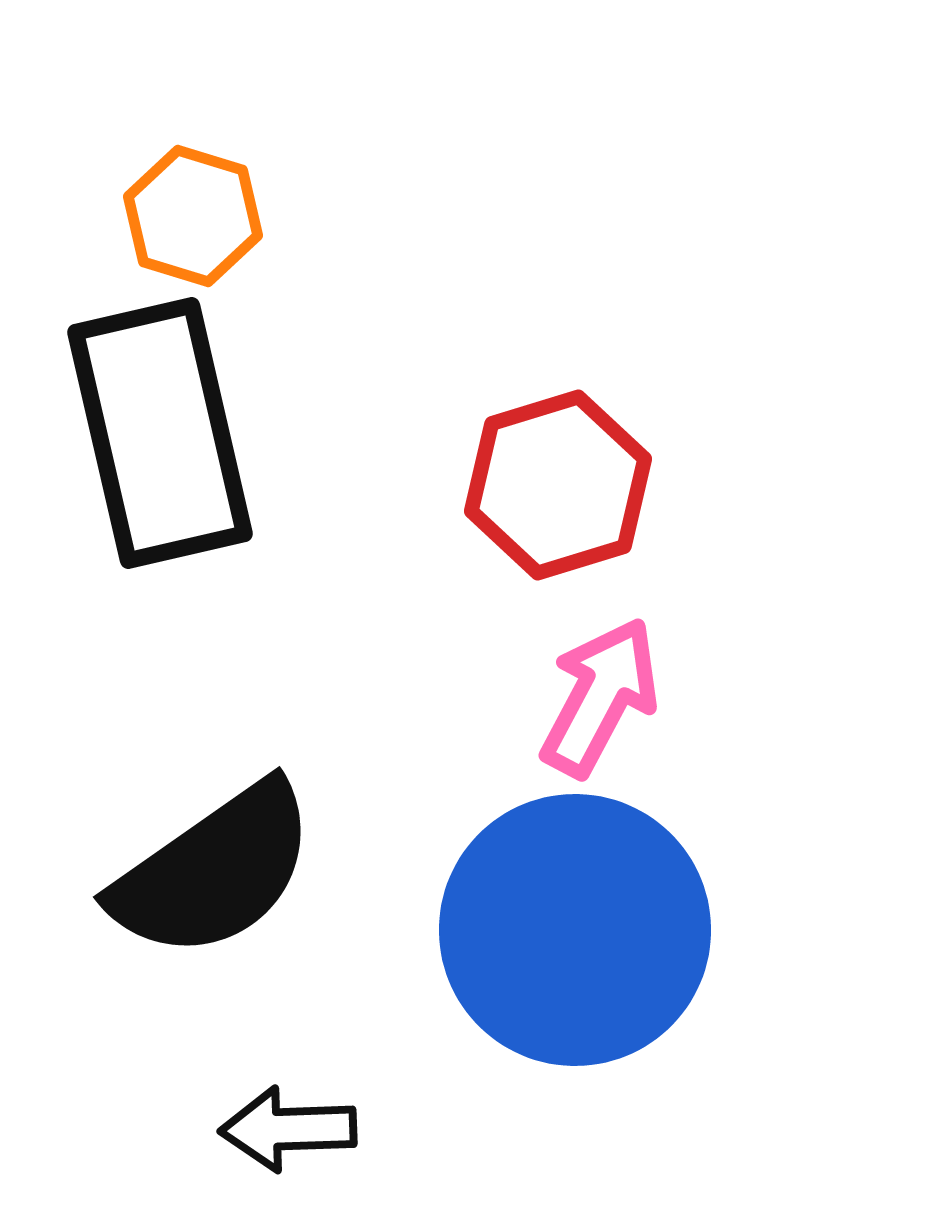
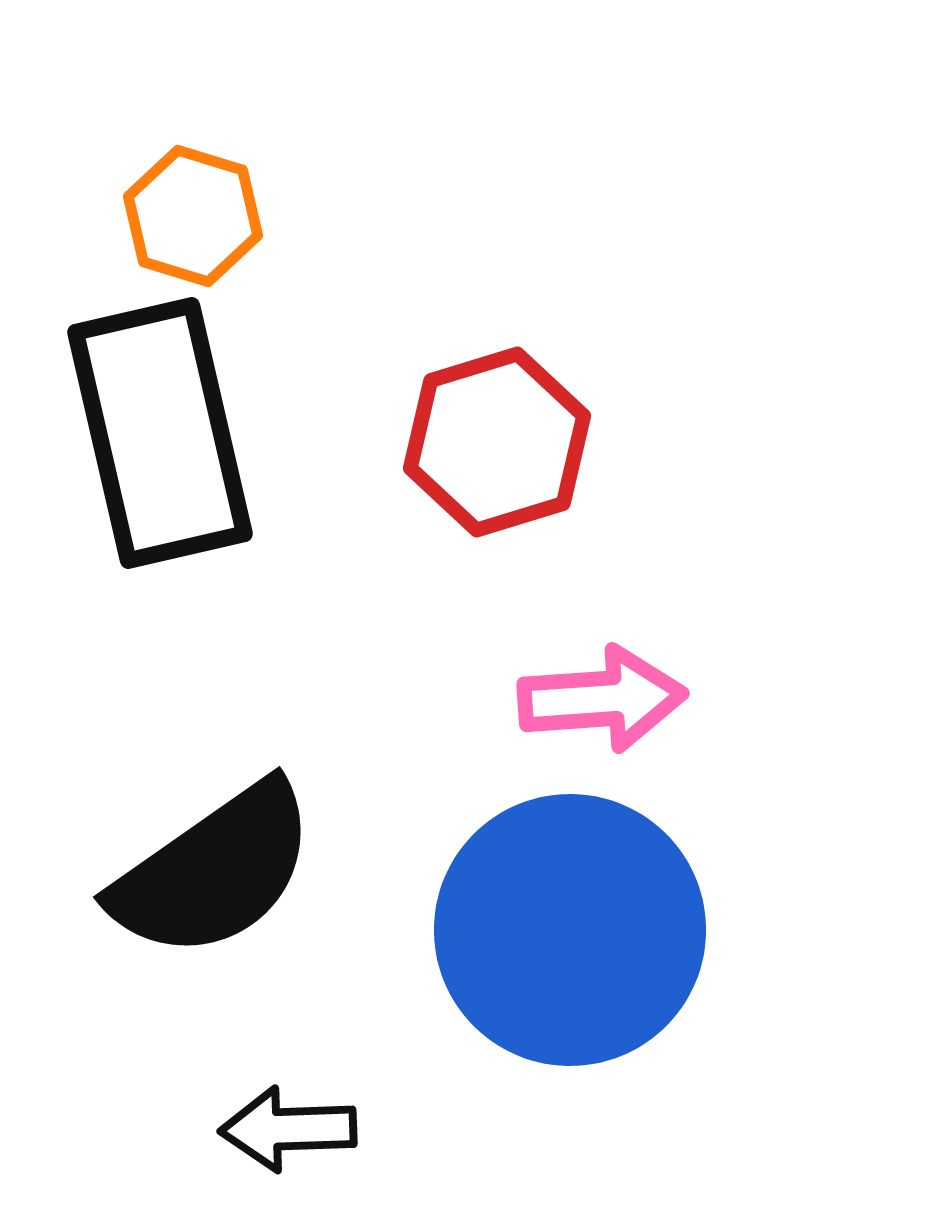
red hexagon: moved 61 px left, 43 px up
pink arrow: moved 2 px right, 2 px down; rotated 58 degrees clockwise
blue circle: moved 5 px left
